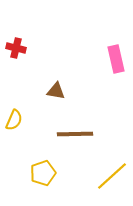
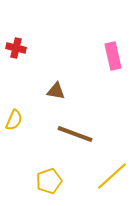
pink rectangle: moved 3 px left, 3 px up
brown line: rotated 21 degrees clockwise
yellow pentagon: moved 6 px right, 8 px down
